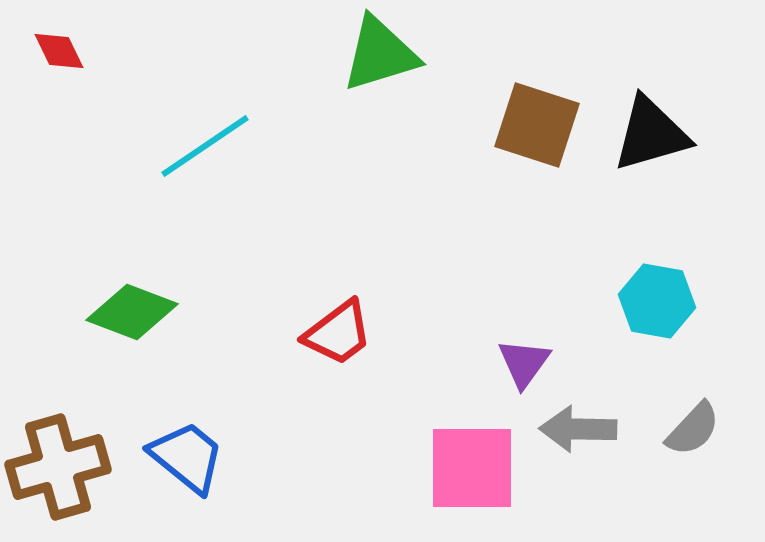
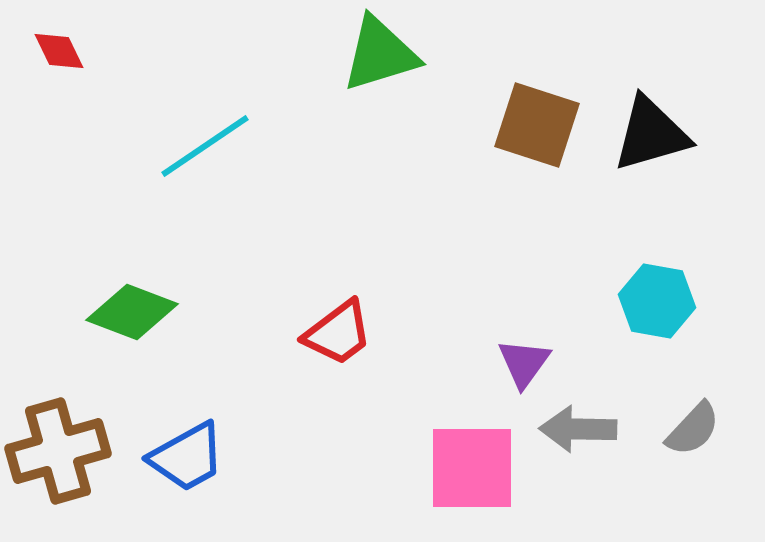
blue trapezoid: rotated 112 degrees clockwise
brown cross: moved 16 px up
